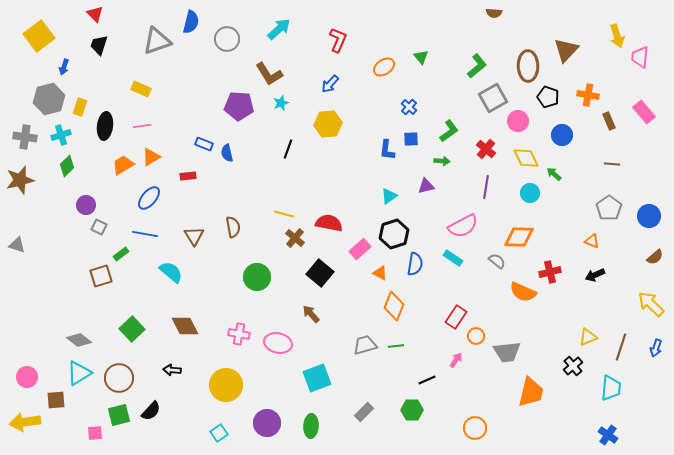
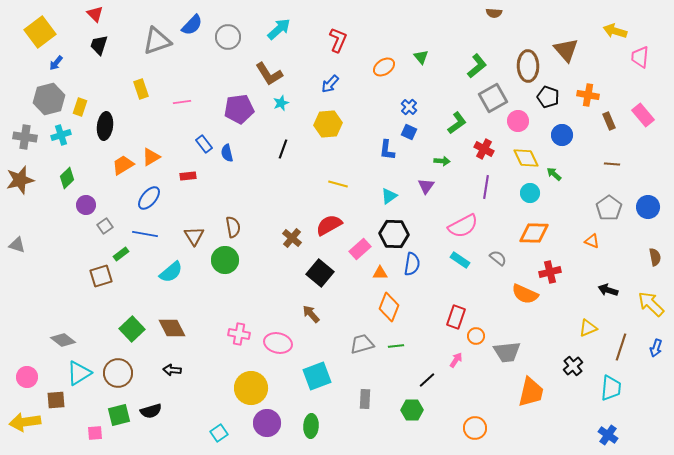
blue semicircle at (191, 22): moved 1 px right, 3 px down; rotated 30 degrees clockwise
yellow square at (39, 36): moved 1 px right, 4 px up
yellow arrow at (617, 36): moved 2 px left, 5 px up; rotated 125 degrees clockwise
gray circle at (227, 39): moved 1 px right, 2 px up
brown triangle at (566, 50): rotated 24 degrees counterclockwise
blue arrow at (64, 67): moved 8 px left, 4 px up; rotated 21 degrees clockwise
yellow rectangle at (141, 89): rotated 48 degrees clockwise
purple pentagon at (239, 106): moved 3 px down; rotated 12 degrees counterclockwise
pink rectangle at (644, 112): moved 1 px left, 3 px down
pink line at (142, 126): moved 40 px right, 24 px up
green L-shape at (449, 131): moved 8 px right, 8 px up
blue square at (411, 139): moved 2 px left, 7 px up; rotated 28 degrees clockwise
blue rectangle at (204, 144): rotated 30 degrees clockwise
black line at (288, 149): moved 5 px left
red cross at (486, 149): moved 2 px left; rotated 12 degrees counterclockwise
green diamond at (67, 166): moved 12 px down
purple triangle at (426, 186): rotated 42 degrees counterclockwise
yellow line at (284, 214): moved 54 px right, 30 px up
blue circle at (649, 216): moved 1 px left, 9 px up
red semicircle at (329, 223): moved 2 px down; rotated 40 degrees counterclockwise
gray square at (99, 227): moved 6 px right, 1 px up; rotated 28 degrees clockwise
black hexagon at (394, 234): rotated 20 degrees clockwise
orange diamond at (519, 237): moved 15 px right, 4 px up
brown cross at (295, 238): moved 3 px left
brown semicircle at (655, 257): rotated 60 degrees counterclockwise
cyan rectangle at (453, 258): moved 7 px right, 2 px down
gray semicircle at (497, 261): moved 1 px right, 3 px up
blue semicircle at (415, 264): moved 3 px left
cyan semicircle at (171, 272): rotated 100 degrees clockwise
orange triangle at (380, 273): rotated 28 degrees counterclockwise
black arrow at (595, 275): moved 13 px right, 15 px down; rotated 42 degrees clockwise
green circle at (257, 277): moved 32 px left, 17 px up
orange semicircle at (523, 292): moved 2 px right, 2 px down
orange diamond at (394, 306): moved 5 px left, 1 px down
red rectangle at (456, 317): rotated 15 degrees counterclockwise
brown diamond at (185, 326): moved 13 px left, 2 px down
yellow triangle at (588, 337): moved 9 px up
gray diamond at (79, 340): moved 16 px left
gray trapezoid at (365, 345): moved 3 px left, 1 px up
brown circle at (119, 378): moved 1 px left, 5 px up
cyan square at (317, 378): moved 2 px up
black line at (427, 380): rotated 18 degrees counterclockwise
yellow circle at (226, 385): moved 25 px right, 3 px down
black semicircle at (151, 411): rotated 30 degrees clockwise
gray rectangle at (364, 412): moved 1 px right, 13 px up; rotated 42 degrees counterclockwise
